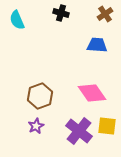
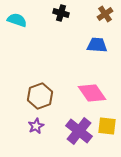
cyan semicircle: rotated 132 degrees clockwise
